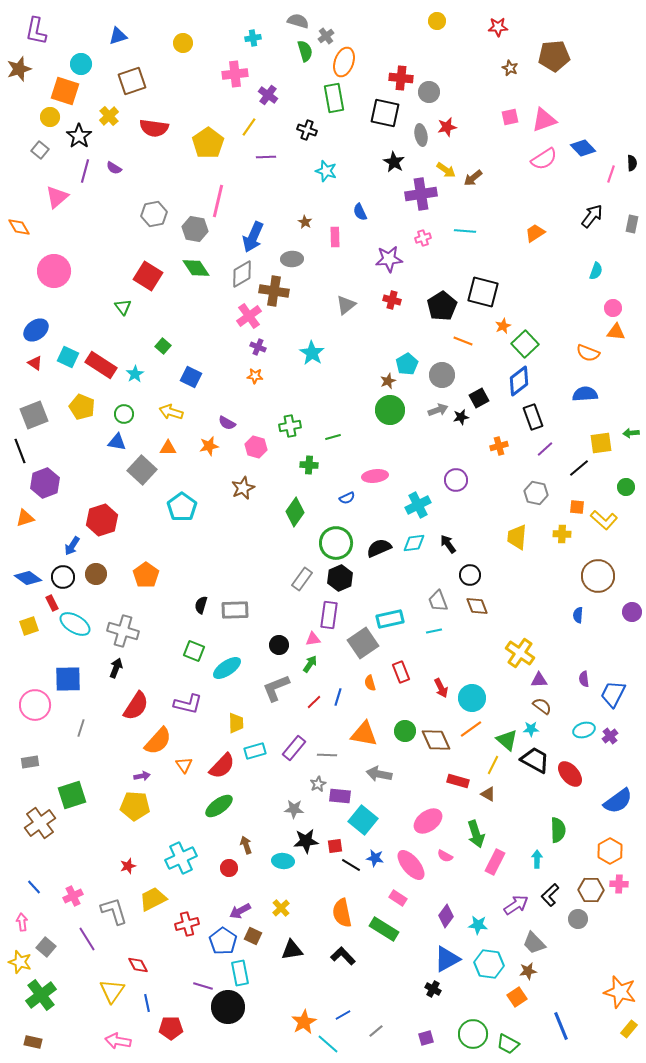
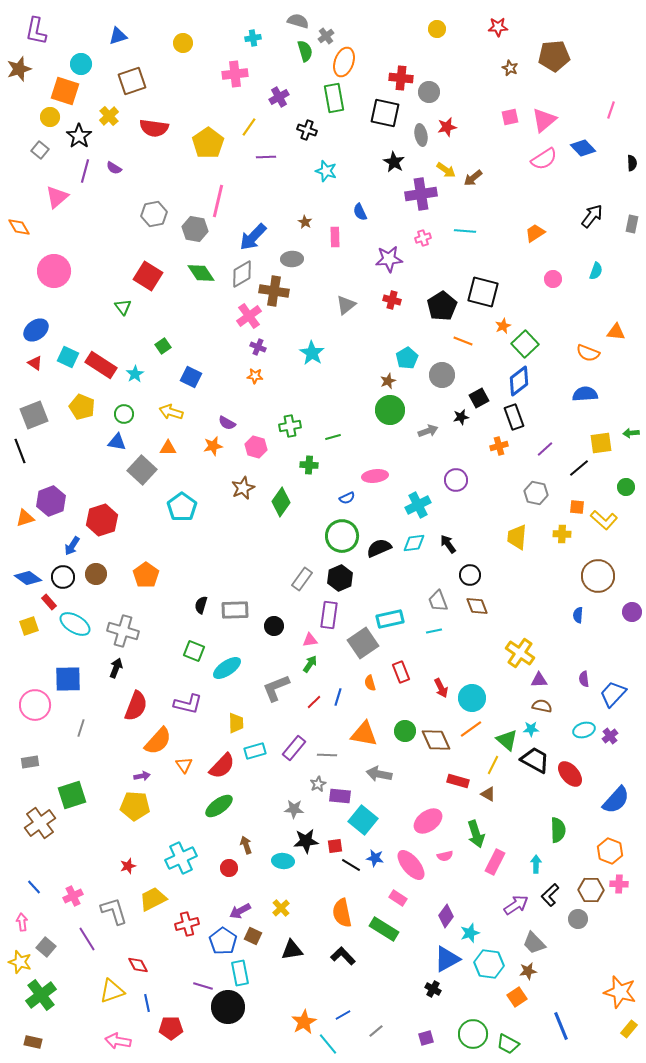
yellow circle at (437, 21): moved 8 px down
purple cross at (268, 95): moved 11 px right, 2 px down; rotated 24 degrees clockwise
pink triangle at (544, 120): rotated 20 degrees counterclockwise
pink line at (611, 174): moved 64 px up
blue arrow at (253, 237): rotated 20 degrees clockwise
green diamond at (196, 268): moved 5 px right, 5 px down
pink circle at (613, 308): moved 60 px left, 29 px up
green square at (163, 346): rotated 14 degrees clockwise
cyan pentagon at (407, 364): moved 6 px up
gray arrow at (438, 410): moved 10 px left, 21 px down
black rectangle at (533, 417): moved 19 px left
orange star at (209, 446): moved 4 px right
purple hexagon at (45, 483): moved 6 px right, 18 px down
green diamond at (295, 512): moved 14 px left, 10 px up
green circle at (336, 543): moved 6 px right, 7 px up
red rectangle at (52, 603): moved 3 px left, 1 px up; rotated 14 degrees counterclockwise
pink triangle at (313, 639): moved 3 px left, 1 px down
black circle at (279, 645): moved 5 px left, 19 px up
blue trapezoid at (613, 694): rotated 16 degrees clockwise
red semicircle at (136, 706): rotated 12 degrees counterclockwise
brown semicircle at (542, 706): rotated 24 degrees counterclockwise
blue semicircle at (618, 801): moved 2 px left, 1 px up; rotated 12 degrees counterclockwise
orange hexagon at (610, 851): rotated 10 degrees counterclockwise
pink semicircle at (445, 856): rotated 42 degrees counterclockwise
cyan arrow at (537, 859): moved 1 px left, 5 px down
cyan star at (478, 925): moved 8 px left, 8 px down; rotated 24 degrees counterclockwise
yellow triangle at (112, 991): rotated 36 degrees clockwise
cyan line at (328, 1044): rotated 10 degrees clockwise
